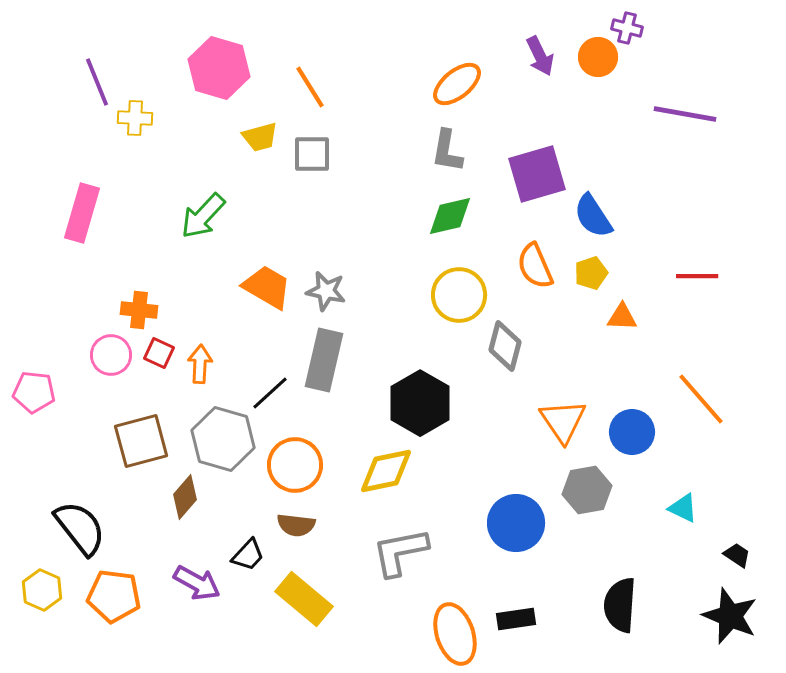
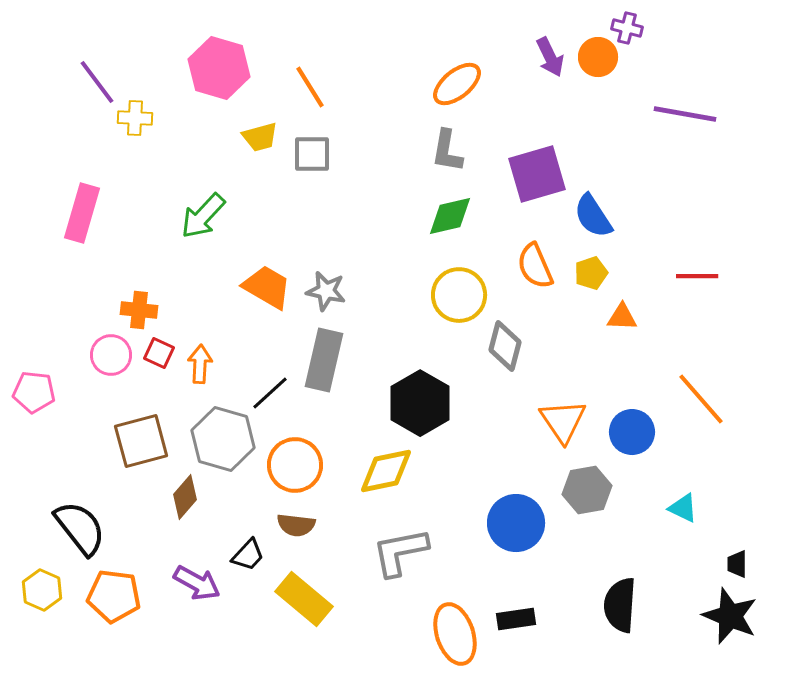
purple arrow at (540, 56): moved 10 px right, 1 px down
purple line at (97, 82): rotated 15 degrees counterclockwise
black trapezoid at (737, 555): moved 9 px down; rotated 124 degrees counterclockwise
